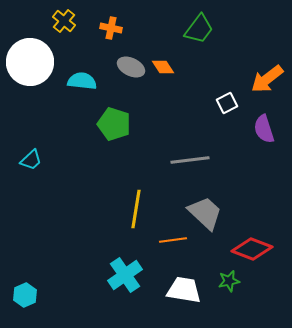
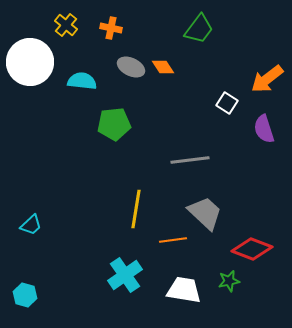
yellow cross: moved 2 px right, 4 px down
white square: rotated 30 degrees counterclockwise
green pentagon: rotated 24 degrees counterclockwise
cyan trapezoid: moved 65 px down
cyan hexagon: rotated 20 degrees counterclockwise
